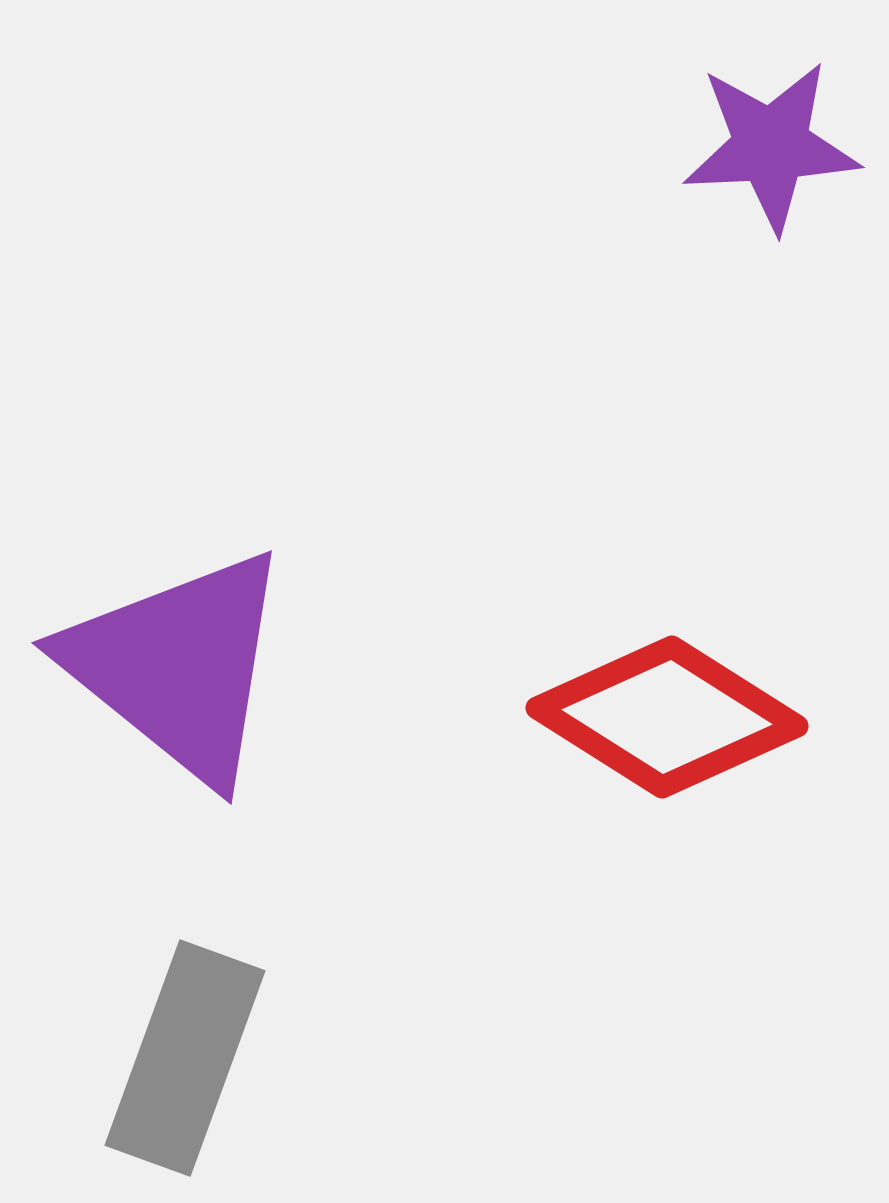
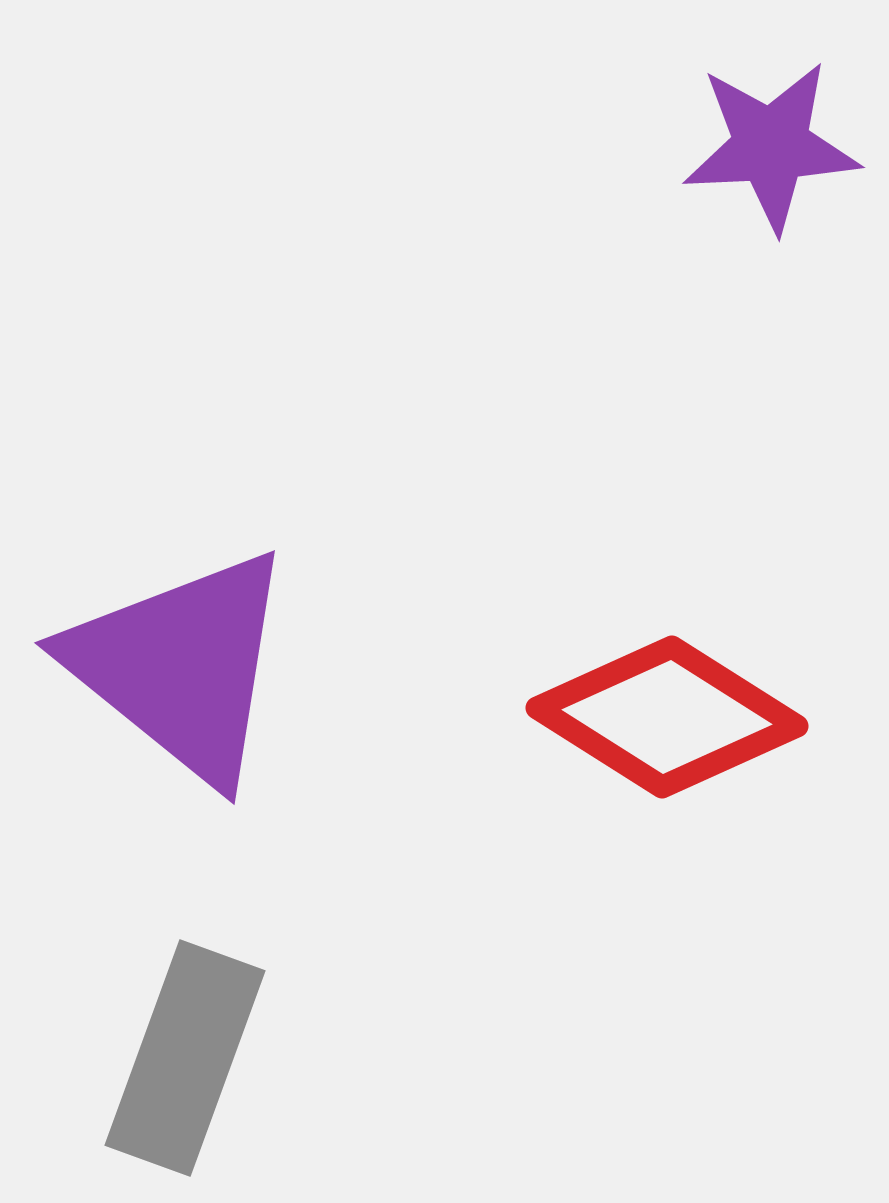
purple triangle: moved 3 px right
